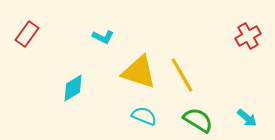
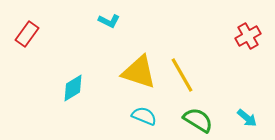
cyan L-shape: moved 6 px right, 16 px up
